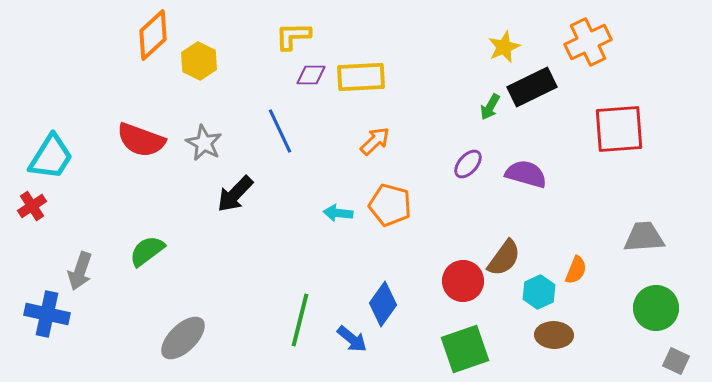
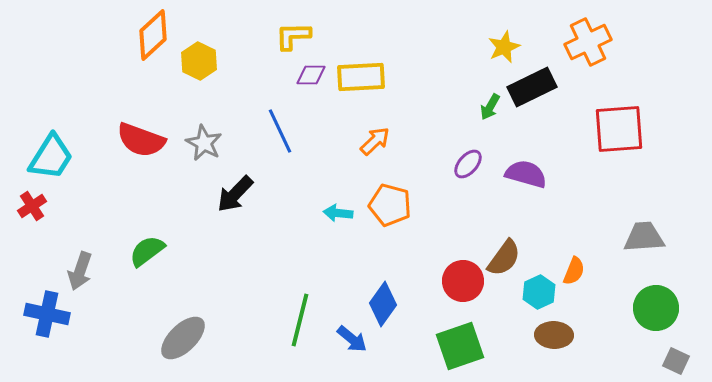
orange semicircle: moved 2 px left, 1 px down
green square: moved 5 px left, 3 px up
